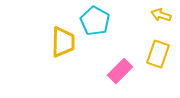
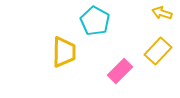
yellow arrow: moved 1 px right, 2 px up
yellow trapezoid: moved 1 px right, 10 px down
yellow rectangle: moved 3 px up; rotated 24 degrees clockwise
